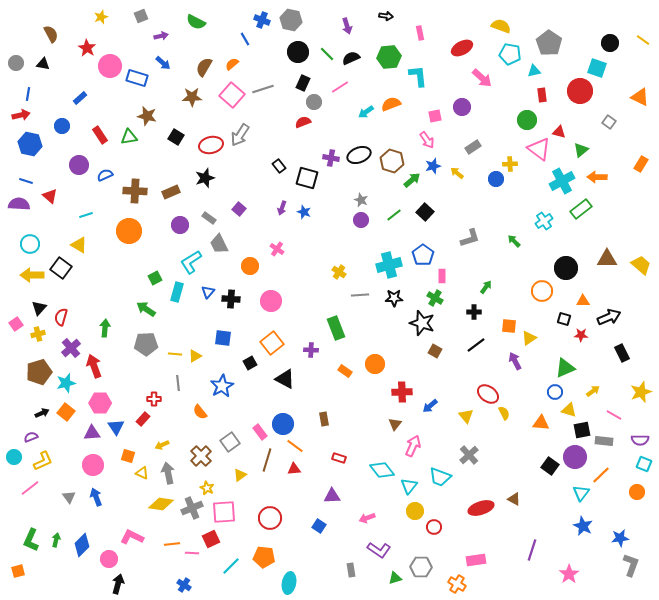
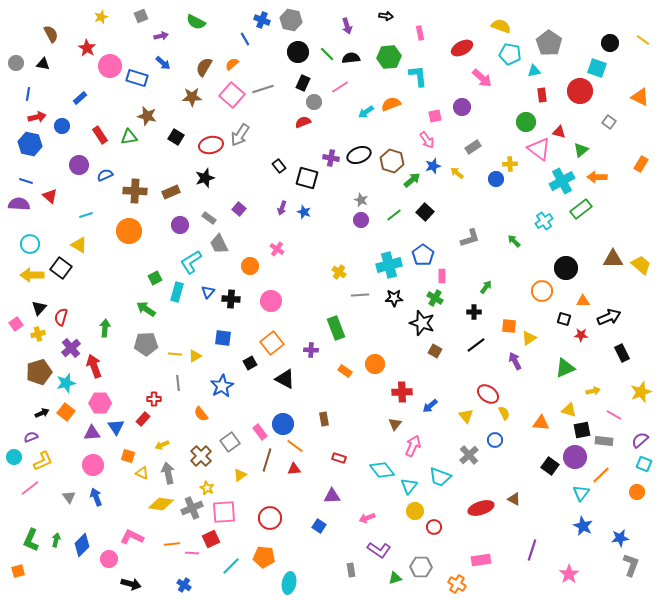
black semicircle at (351, 58): rotated 18 degrees clockwise
red arrow at (21, 115): moved 16 px right, 2 px down
green circle at (527, 120): moved 1 px left, 2 px down
brown triangle at (607, 259): moved 6 px right
yellow arrow at (593, 391): rotated 24 degrees clockwise
blue circle at (555, 392): moved 60 px left, 48 px down
orange semicircle at (200, 412): moved 1 px right, 2 px down
purple semicircle at (640, 440): rotated 138 degrees clockwise
pink rectangle at (476, 560): moved 5 px right
black arrow at (118, 584): moved 13 px right; rotated 90 degrees clockwise
